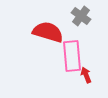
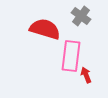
red semicircle: moved 3 px left, 3 px up
pink rectangle: moved 1 px left; rotated 12 degrees clockwise
